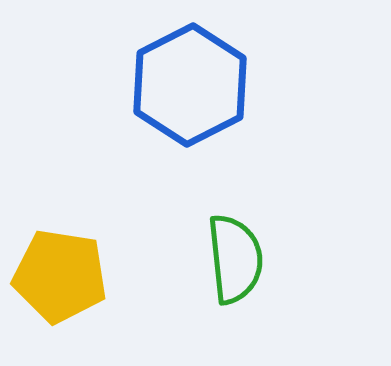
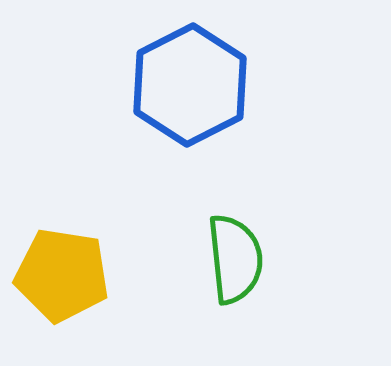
yellow pentagon: moved 2 px right, 1 px up
